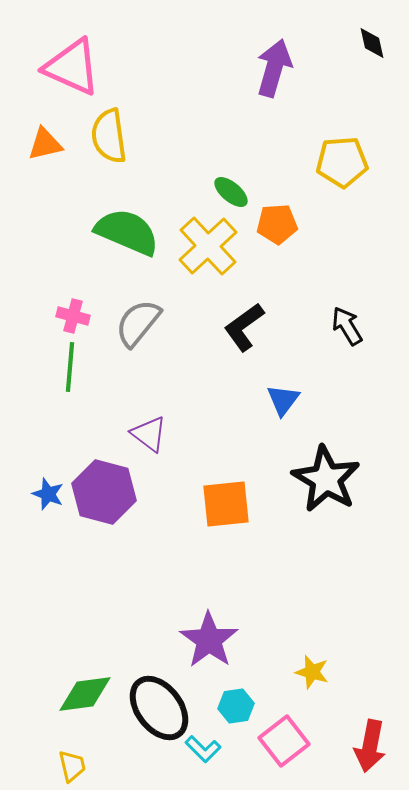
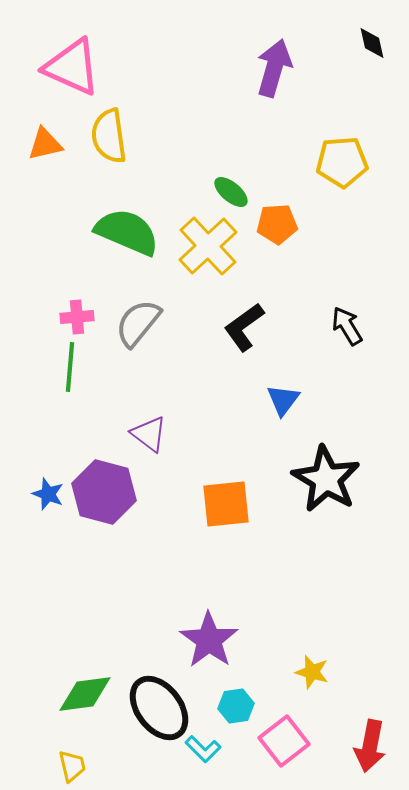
pink cross: moved 4 px right, 1 px down; rotated 20 degrees counterclockwise
